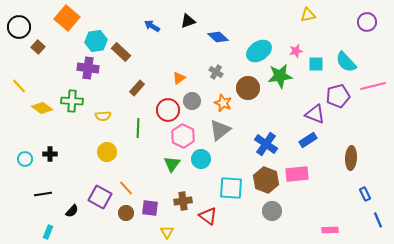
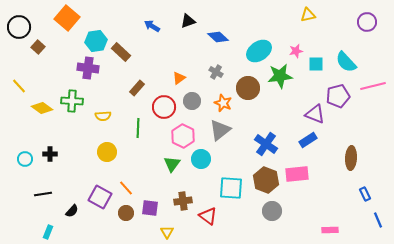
red circle at (168, 110): moved 4 px left, 3 px up
